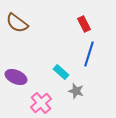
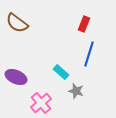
red rectangle: rotated 49 degrees clockwise
